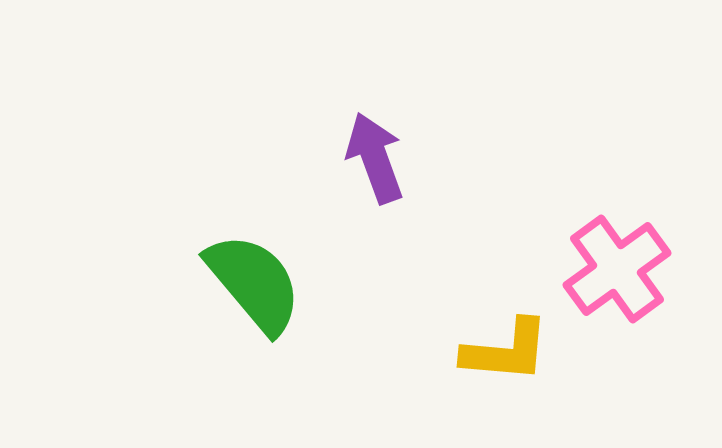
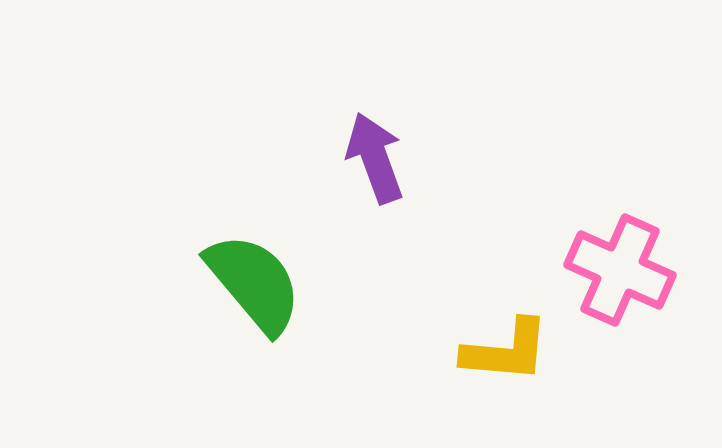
pink cross: moved 3 px right, 1 px down; rotated 30 degrees counterclockwise
